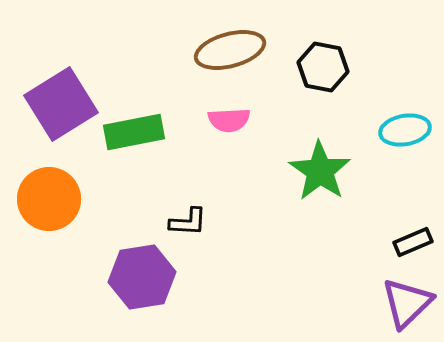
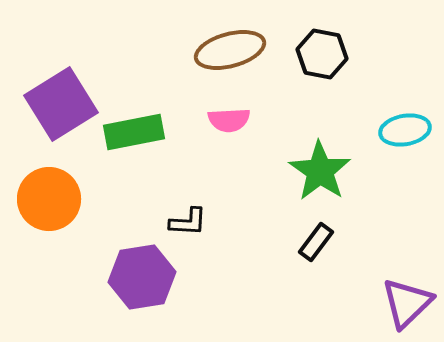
black hexagon: moved 1 px left, 13 px up
black rectangle: moved 97 px left; rotated 30 degrees counterclockwise
